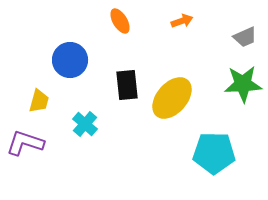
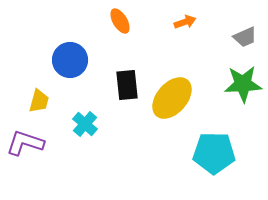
orange arrow: moved 3 px right, 1 px down
